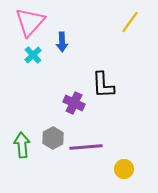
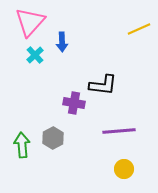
yellow line: moved 9 px right, 7 px down; rotated 30 degrees clockwise
cyan cross: moved 2 px right
black L-shape: rotated 80 degrees counterclockwise
purple cross: rotated 15 degrees counterclockwise
purple line: moved 33 px right, 16 px up
